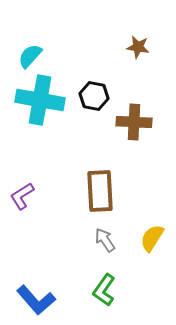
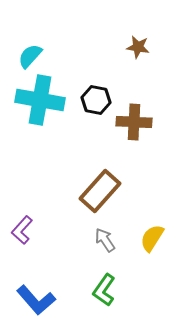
black hexagon: moved 2 px right, 4 px down
brown rectangle: rotated 45 degrees clockwise
purple L-shape: moved 34 px down; rotated 16 degrees counterclockwise
